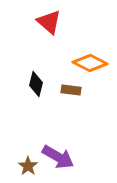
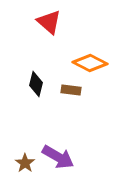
brown star: moved 3 px left, 3 px up
